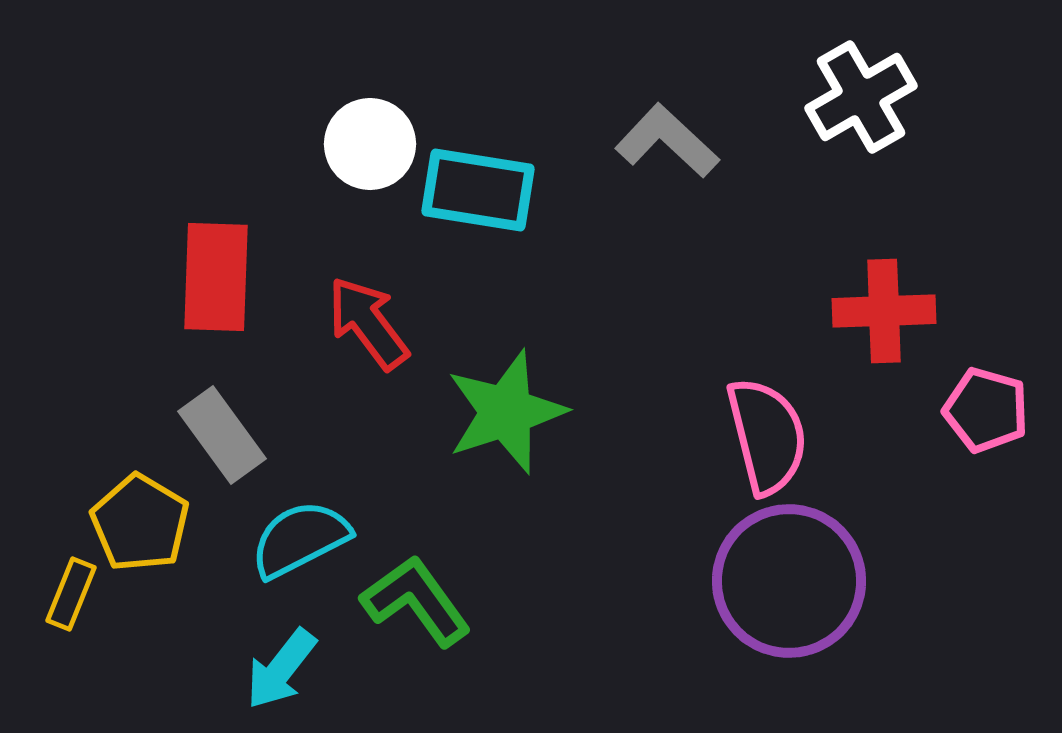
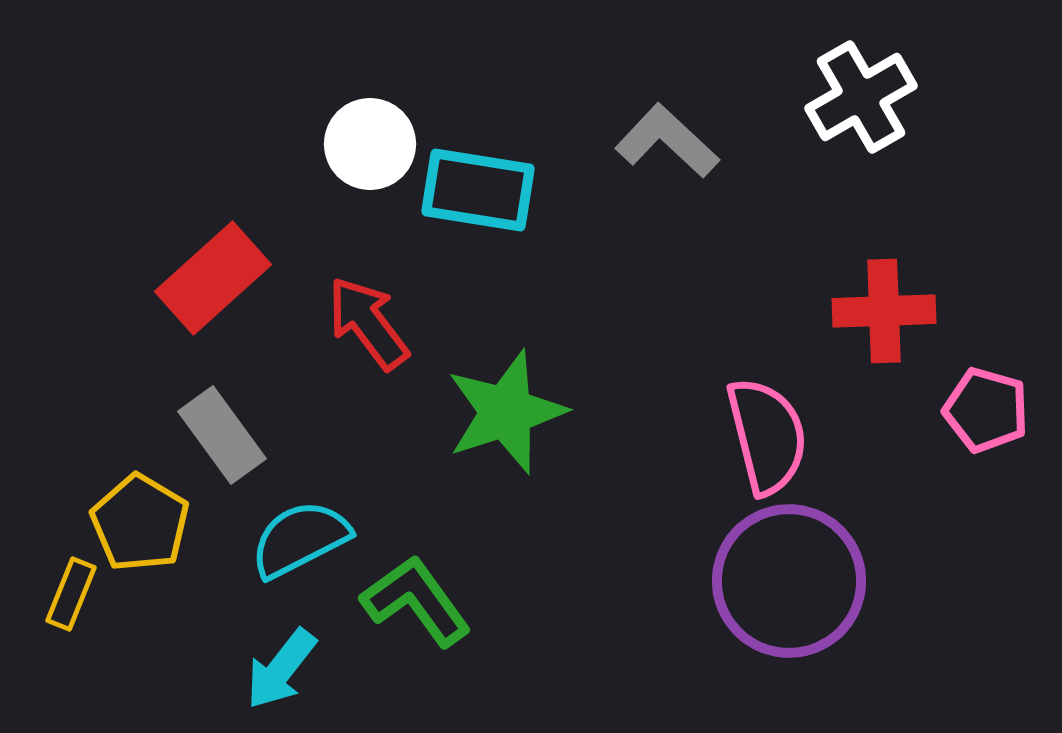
red rectangle: moved 3 px left, 1 px down; rotated 46 degrees clockwise
